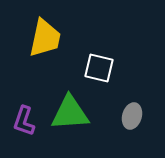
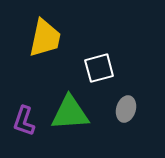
white square: rotated 28 degrees counterclockwise
gray ellipse: moved 6 px left, 7 px up
